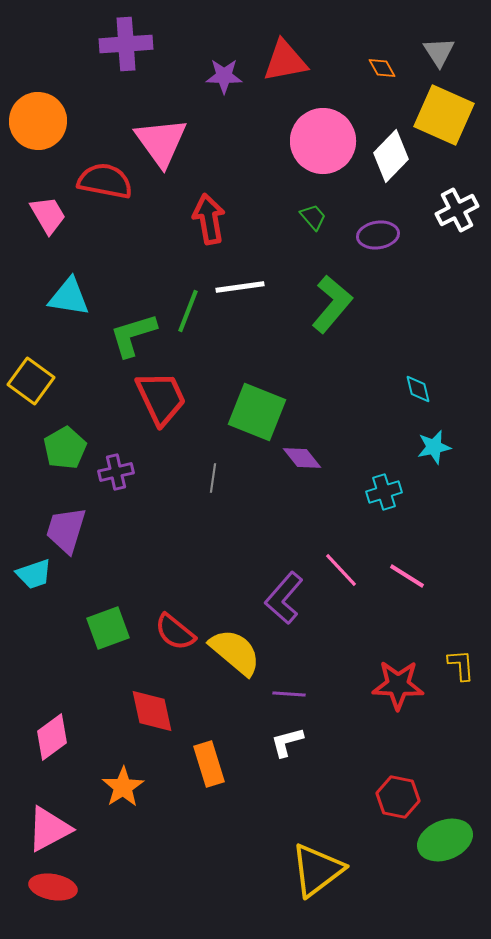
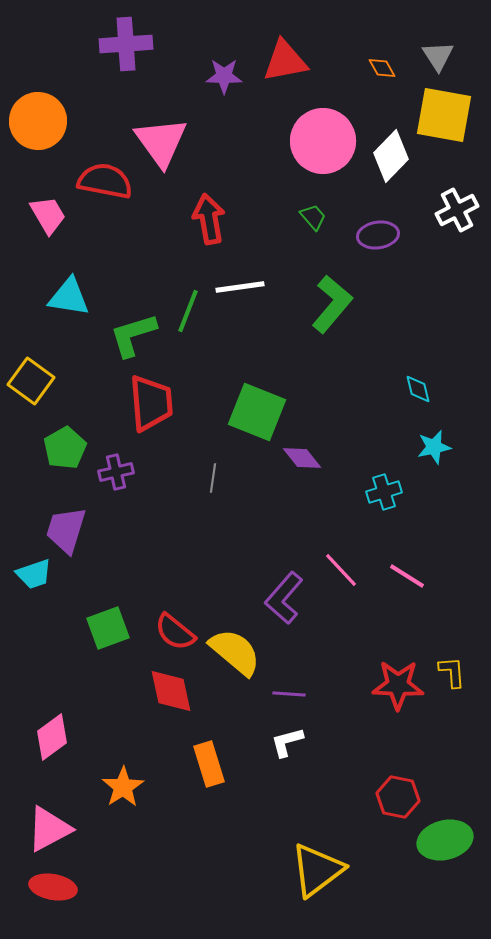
gray triangle at (439, 52): moved 1 px left, 4 px down
yellow square at (444, 115): rotated 14 degrees counterclockwise
red trapezoid at (161, 398): moved 10 px left, 5 px down; rotated 20 degrees clockwise
yellow L-shape at (461, 665): moved 9 px left, 7 px down
red diamond at (152, 711): moved 19 px right, 20 px up
green ellipse at (445, 840): rotated 8 degrees clockwise
